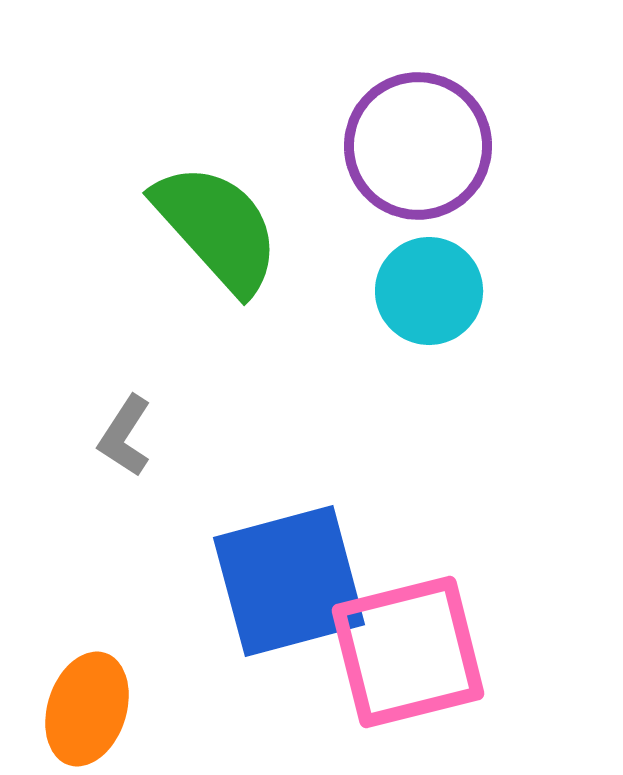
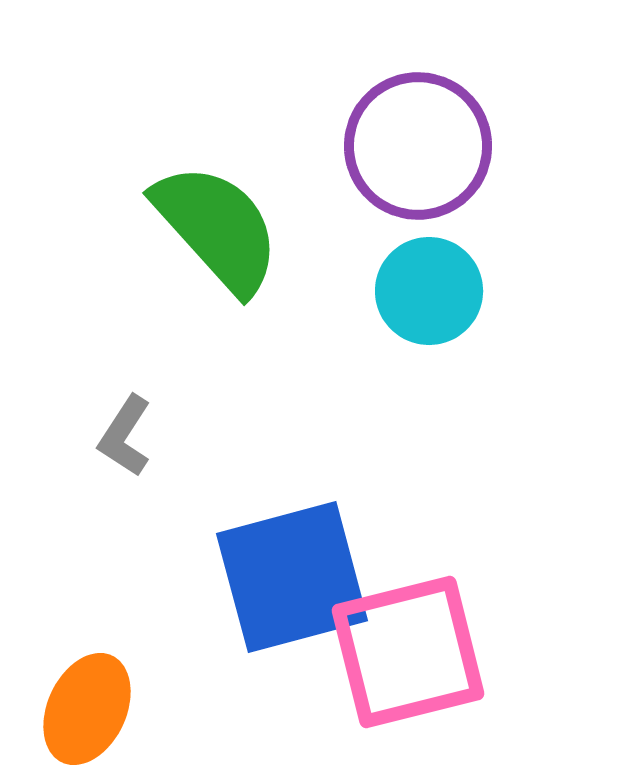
blue square: moved 3 px right, 4 px up
orange ellipse: rotated 7 degrees clockwise
